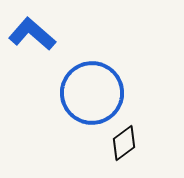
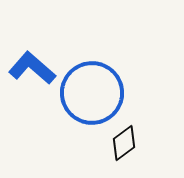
blue L-shape: moved 34 px down
